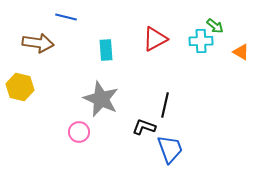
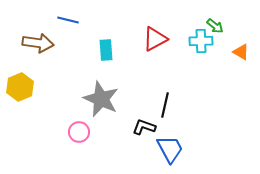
blue line: moved 2 px right, 3 px down
yellow hexagon: rotated 24 degrees clockwise
blue trapezoid: rotated 8 degrees counterclockwise
